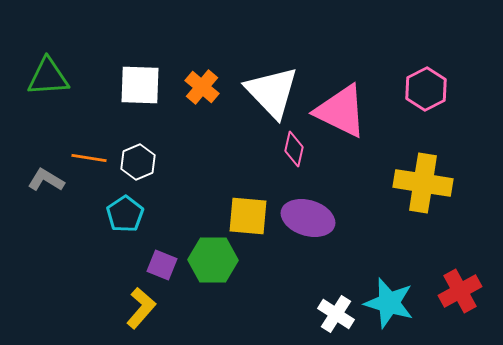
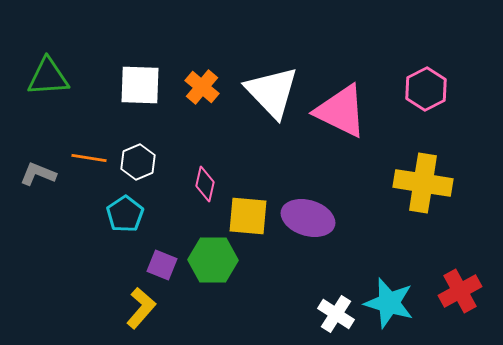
pink diamond: moved 89 px left, 35 px down
gray L-shape: moved 8 px left, 6 px up; rotated 9 degrees counterclockwise
